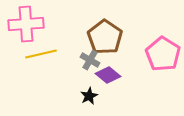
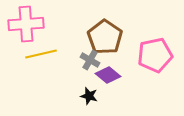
pink pentagon: moved 8 px left, 1 px down; rotated 28 degrees clockwise
black star: rotated 30 degrees counterclockwise
